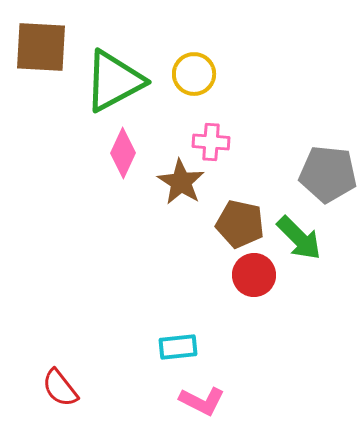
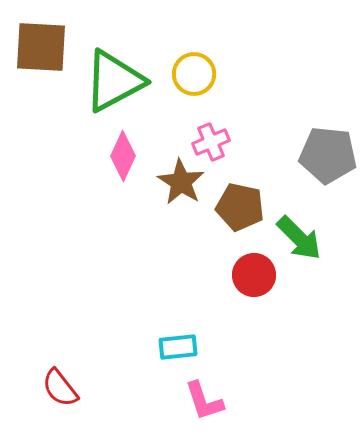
pink cross: rotated 27 degrees counterclockwise
pink diamond: moved 3 px down
gray pentagon: moved 19 px up
brown pentagon: moved 17 px up
pink L-shape: moved 2 px right; rotated 45 degrees clockwise
